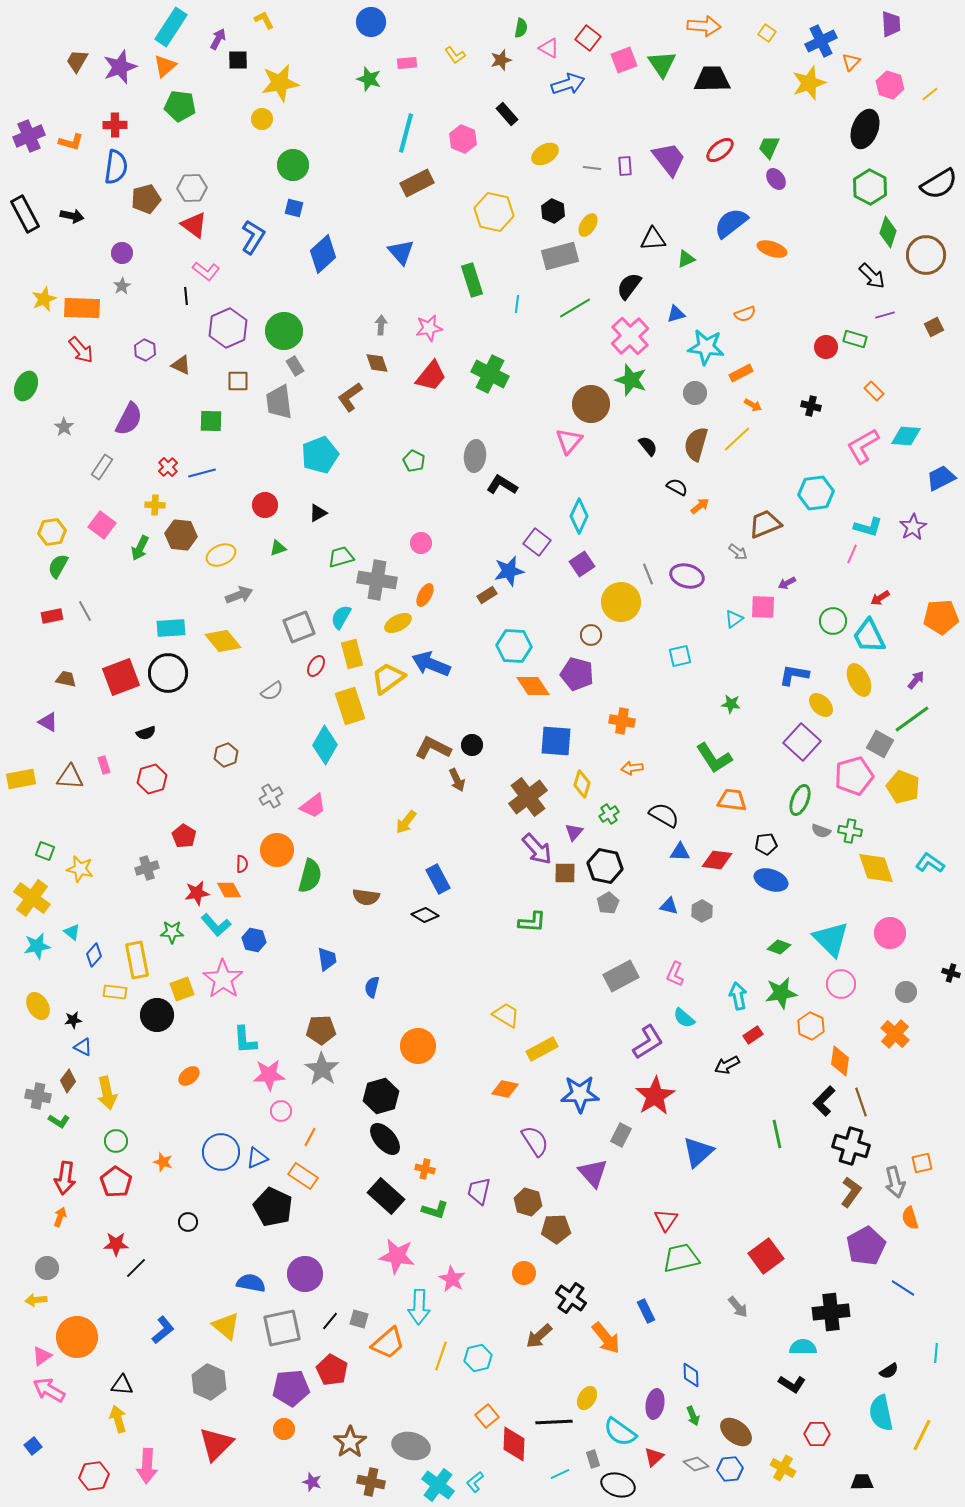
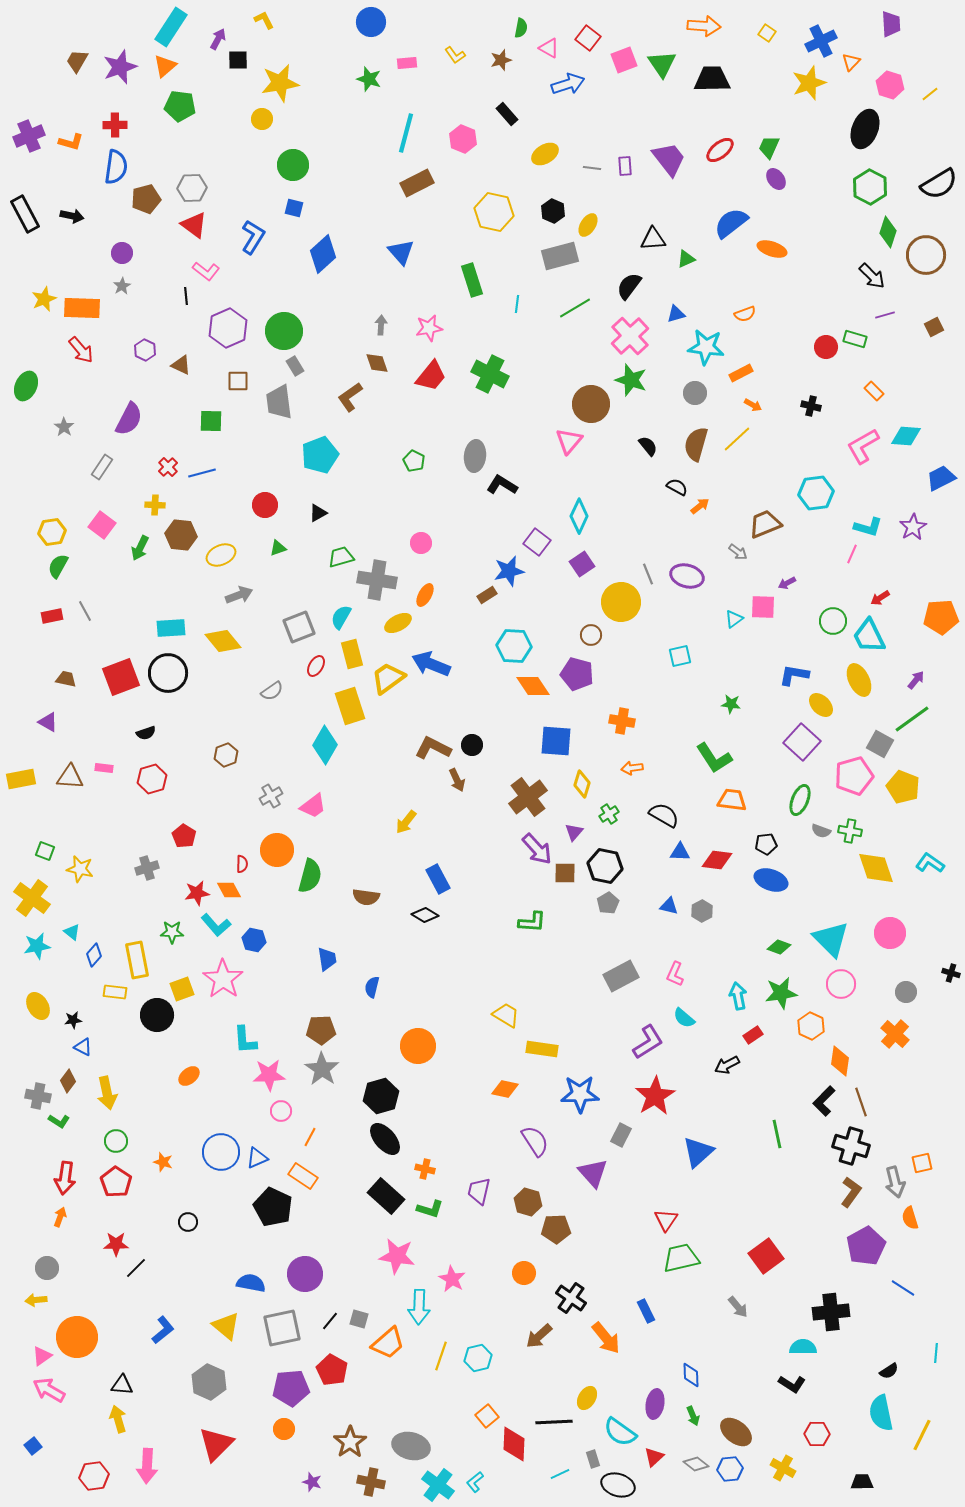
pink rectangle at (104, 765): moved 3 px down; rotated 66 degrees counterclockwise
yellow rectangle at (542, 1049): rotated 36 degrees clockwise
green L-shape at (435, 1210): moved 5 px left, 1 px up
